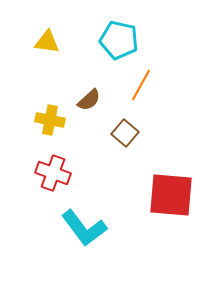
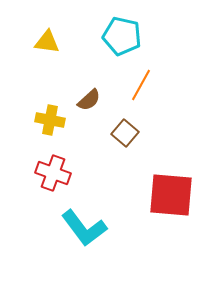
cyan pentagon: moved 3 px right, 4 px up
